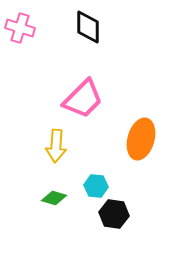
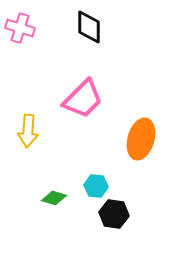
black diamond: moved 1 px right
yellow arrow: moved 28 px left, 15 px up
